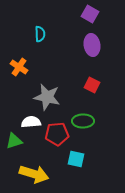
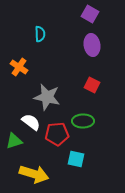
white semicircle: rotated 42 degrees clockwise
